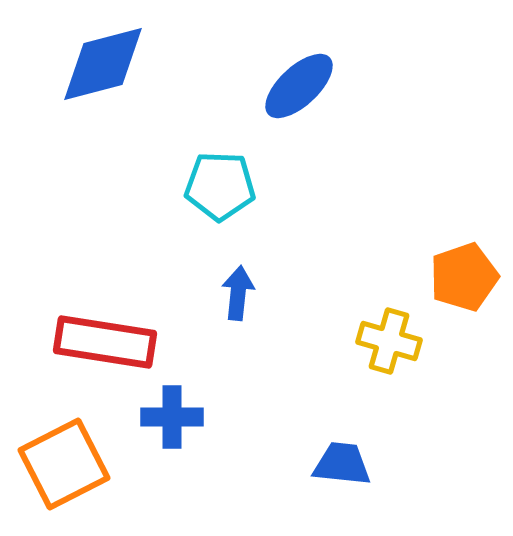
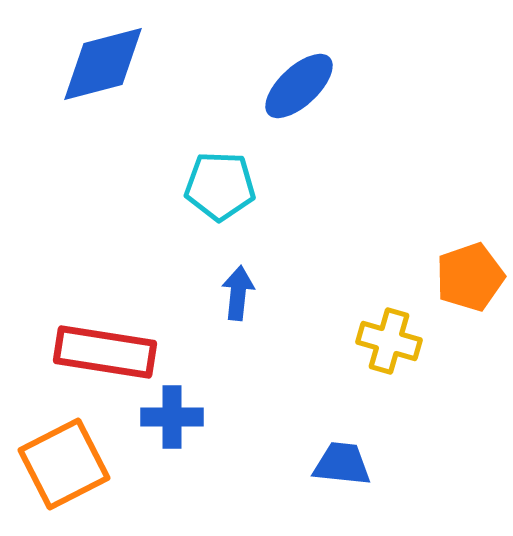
orange pentagon: moved 6 px right
red rectangle: moved 10 px down
